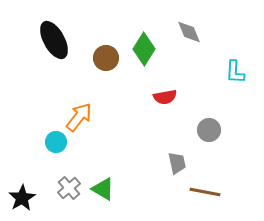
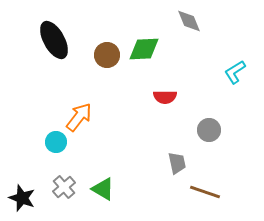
gray diamond: moved 11 px up
green diamond: rotated 56 degrees clockwise
brown circle: moved 1 px right, 3 px up
cyan L-shape: rotated 55 degrees clockwise
red semicircle: rotated 10 degrees clockwise
gray cross: moved 5 px left, 1 px up
brown line: rotated 8 degrees clockwise
black star: rotated 20 degrees counterclockwise
